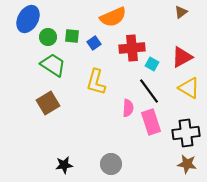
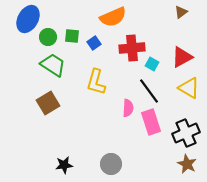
black cross: rotated 16 degrees counterclockwise
brown star: rotated 18 degrees clockwise
